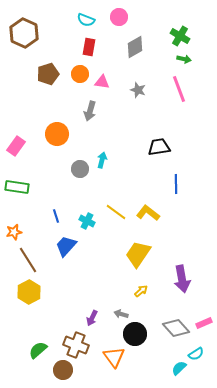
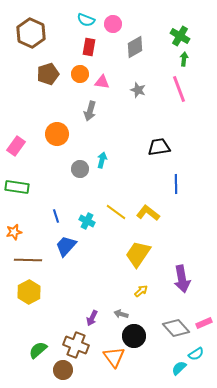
pink circle at (119, 17): moved 6 px left, 7 px down
brown hexagon at (24, 33): moved 7 px right
green arrow at (184, 59): rotated 96 degrees counterclockwise
brown line at (28, 260): rotated 56 degrees counterclockwise
black circle at (135, 334): moved 1 px left, 2 px down
